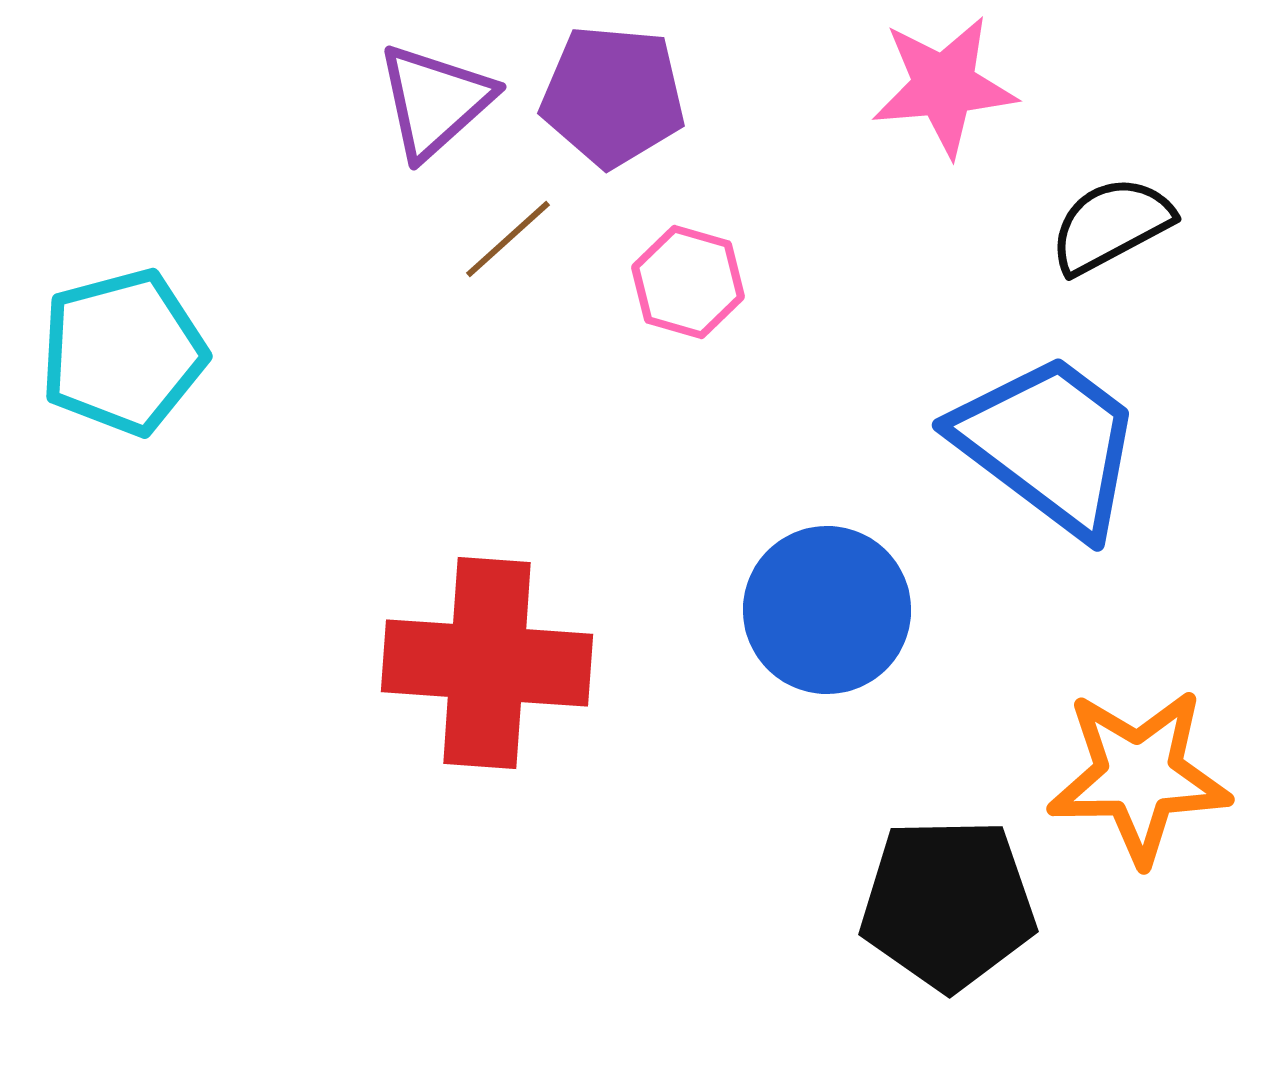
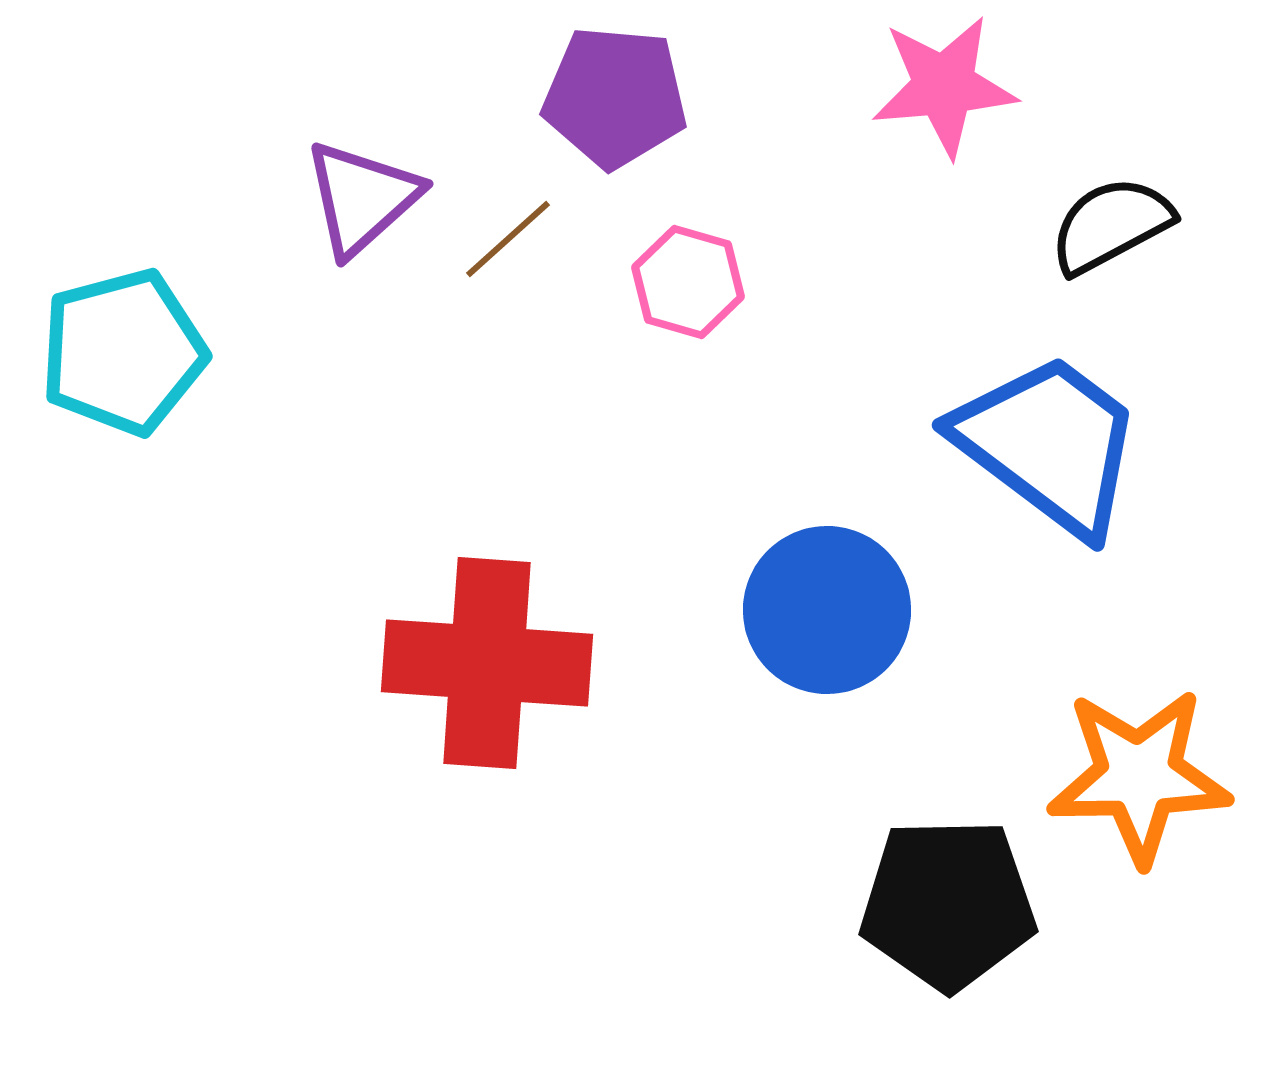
purple pentagon: moved 2 px right, 1 px down
purple triangle: moved 73 px left, 97 px down
